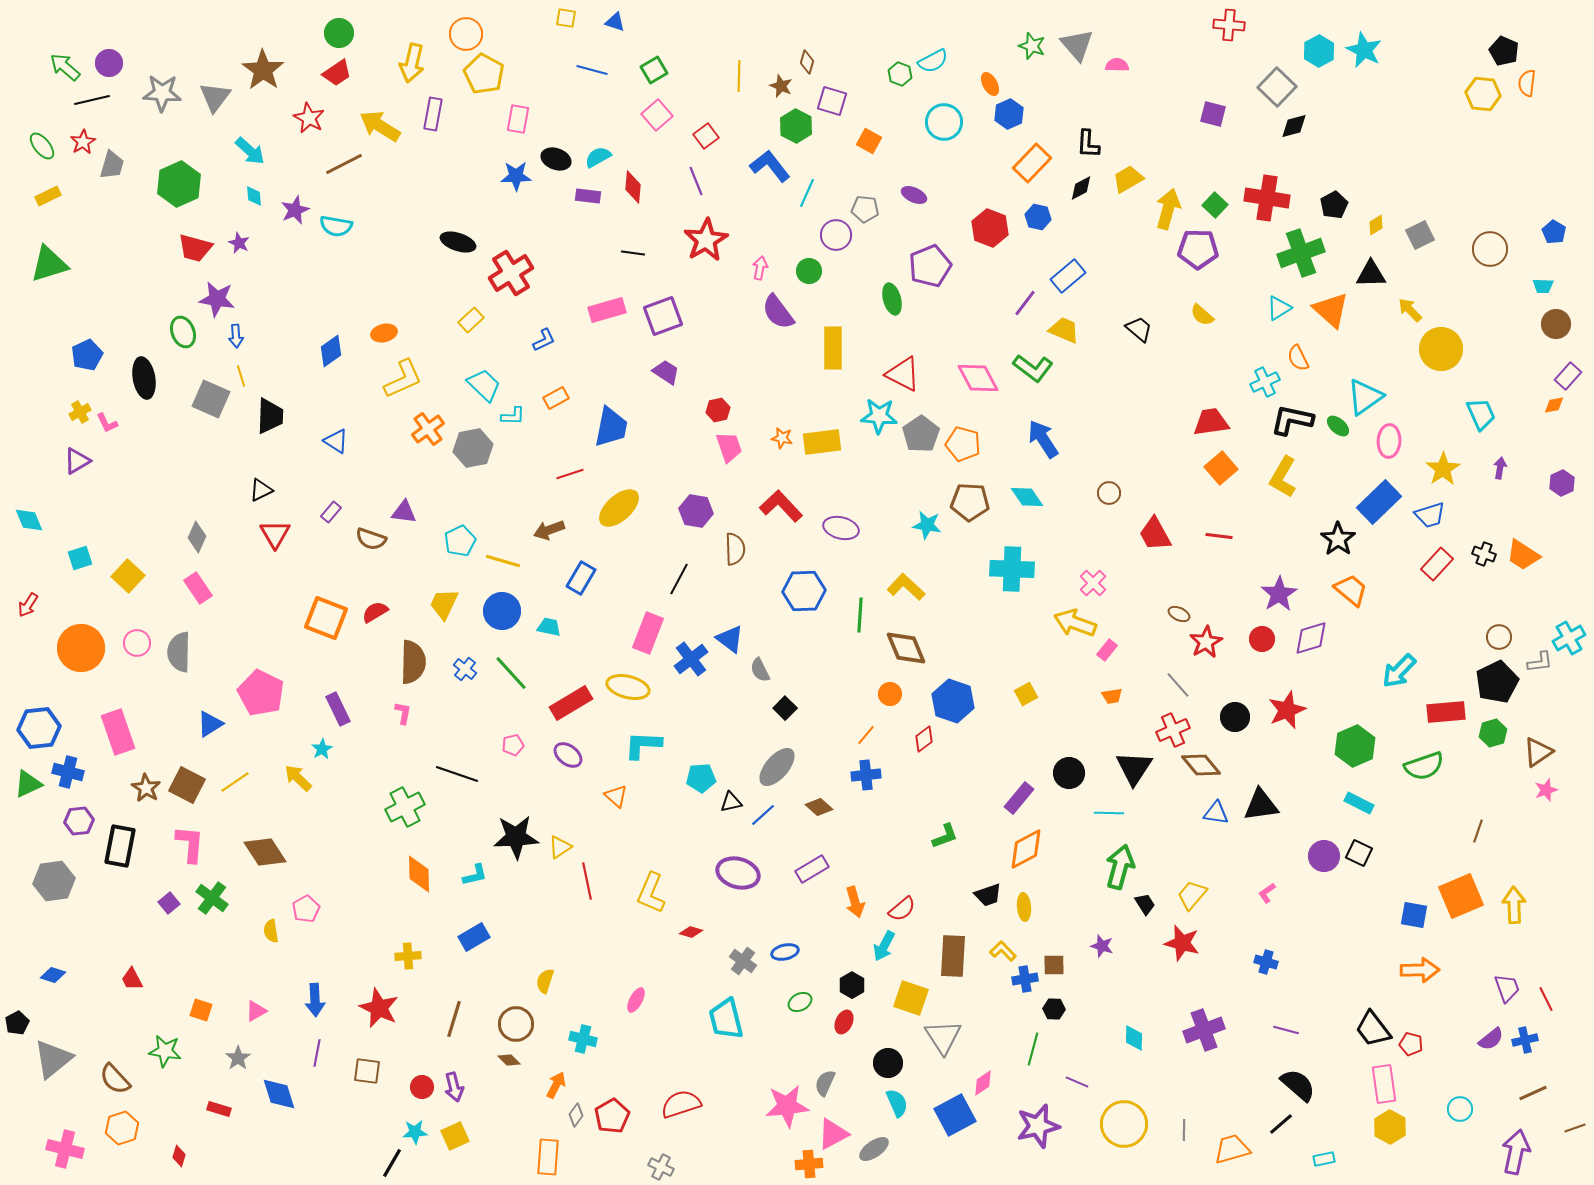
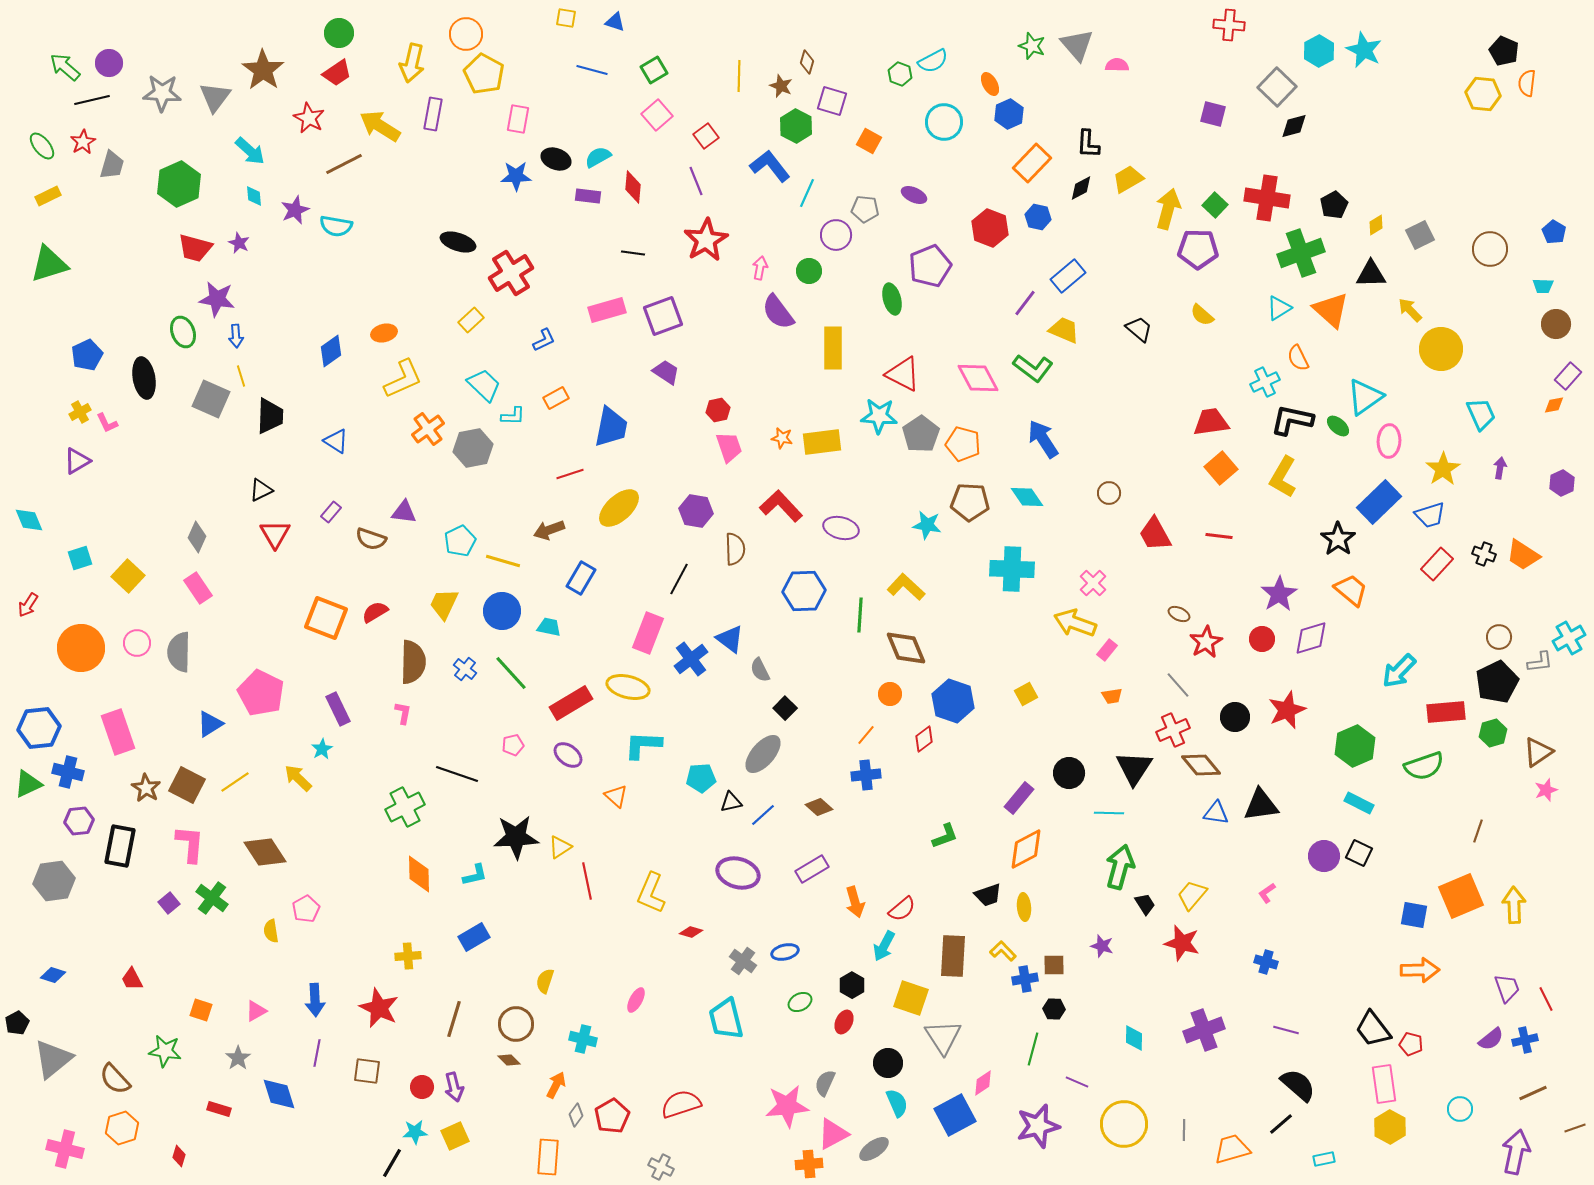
gray ellipse at (777, 767): moved 14 px left, 13 px up
